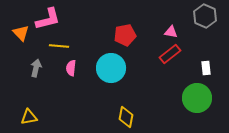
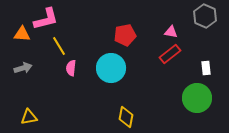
pink L-shape: moved 2 px left
orange triangle: moved 1 px right, 1 px down; rotated 42 degrees counterclockwise
yellow line: rotated 54 degrees clockwise
gray arrow: moved 13 px left; rotated 60 degrees clockwise
